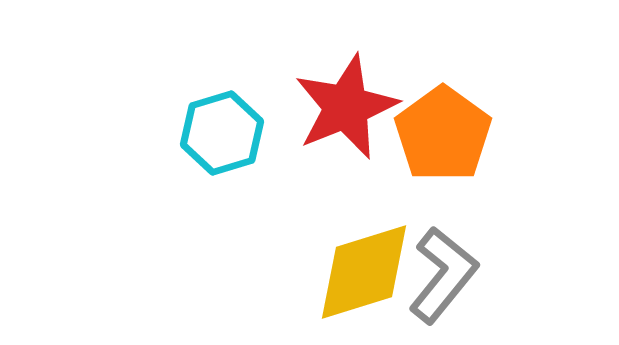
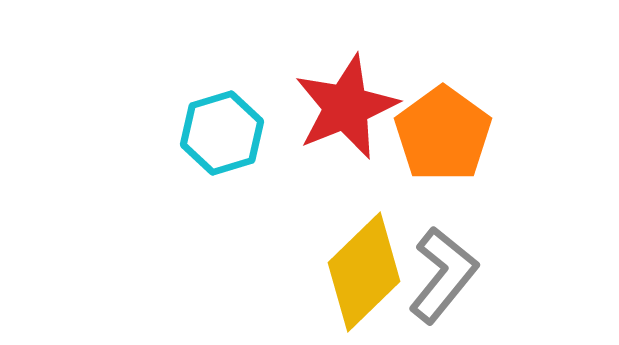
yellow diamond: rotated 27 degrees counterclockwise
